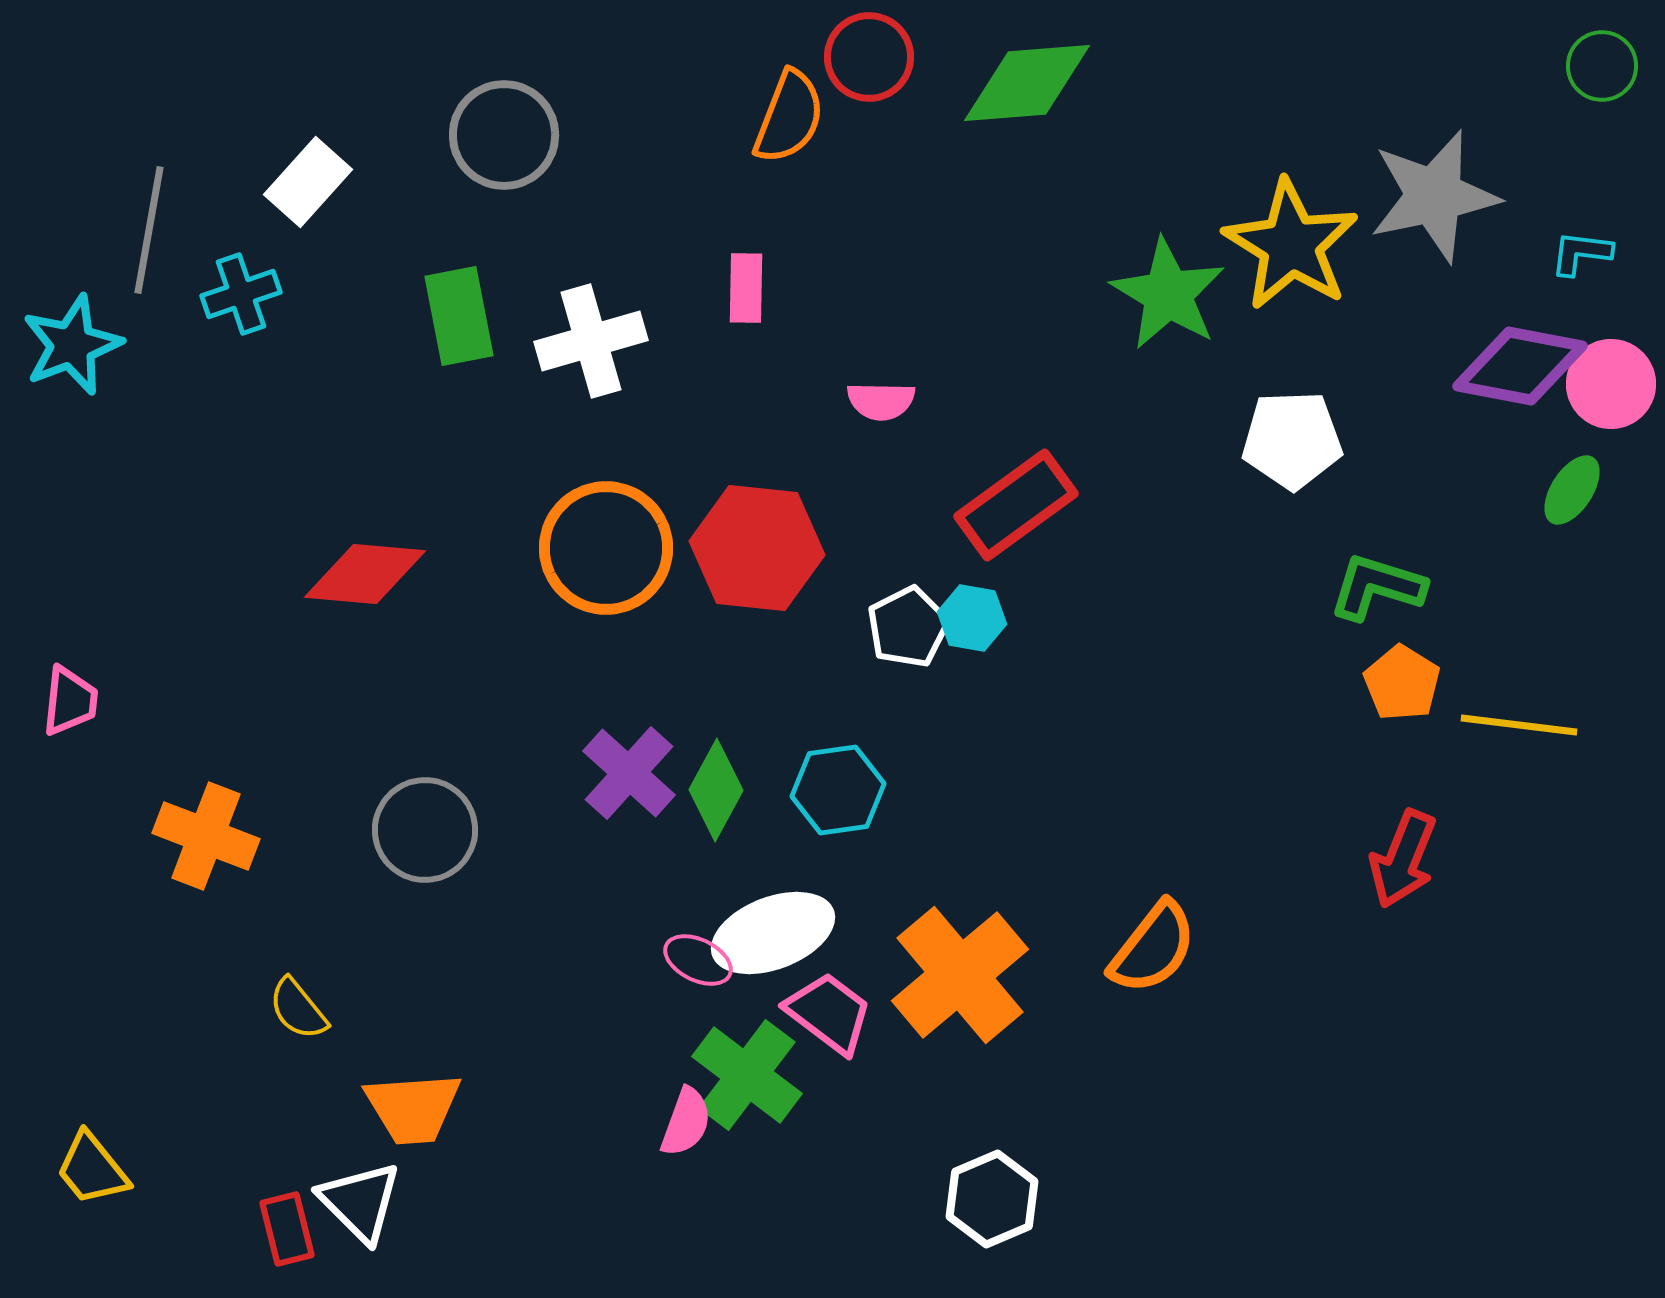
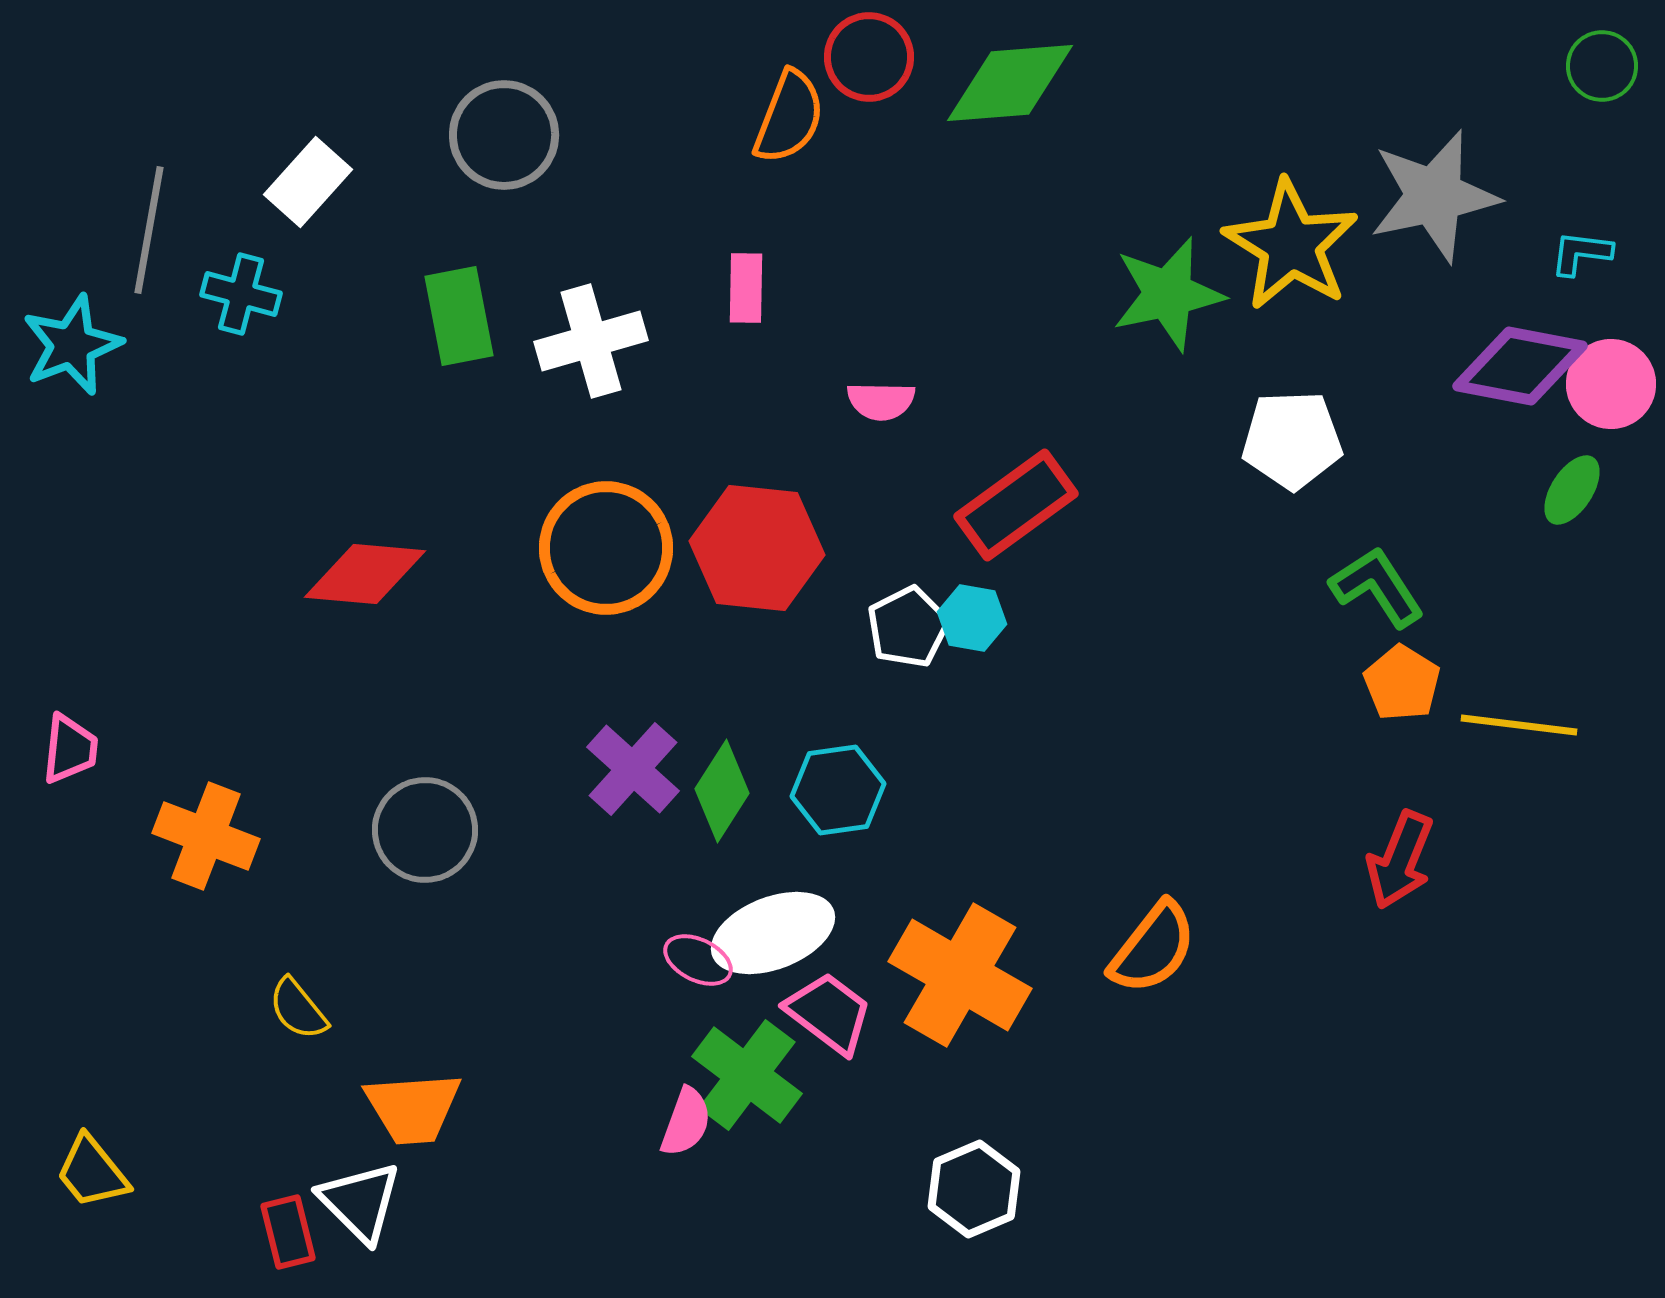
green diamond at (1027, 83): moved 17 px left
cyan cross at (241, 294): rotated 34 degrees clockwise
green star at (1168, 294): rotated 29 degrees clockwise
green L-shape at (1377, 587): rotated 40 degrees clockwise
pink trapezoid at (70, 701): moved 48 px down
purple cross at (629, 773): moved 4 px right, 4 px up
green diamond at (716, 790): moved 6 px right, 1 px down; rotated 4 degrees clockwise
red arrow at (1403, 859): moved 3 px left, 1 px down
orange cross at (960, 975): rotated 20 degrees counterclockwise
yellow trapezoid at (92, 1169): moved 3 px down
white hexagon at (992, 1199): moved 18 px left, 10 px up
red rectangle at (287, 1229): moved 1 px right, 3 px down
